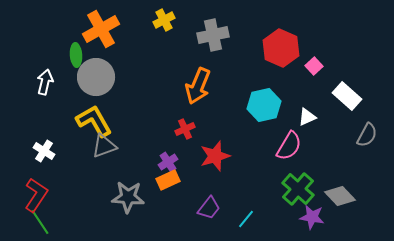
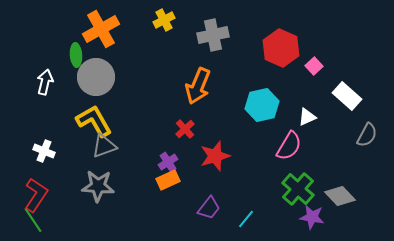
cyan hexagon: moved 2 px left
red cross: rotated 18 degrees counterclockwise
white cross: rotated 10 degrees counterclockwise
gray star: moved 30 px left, 11 px up
green line: moved 7 px left, 2 px up
